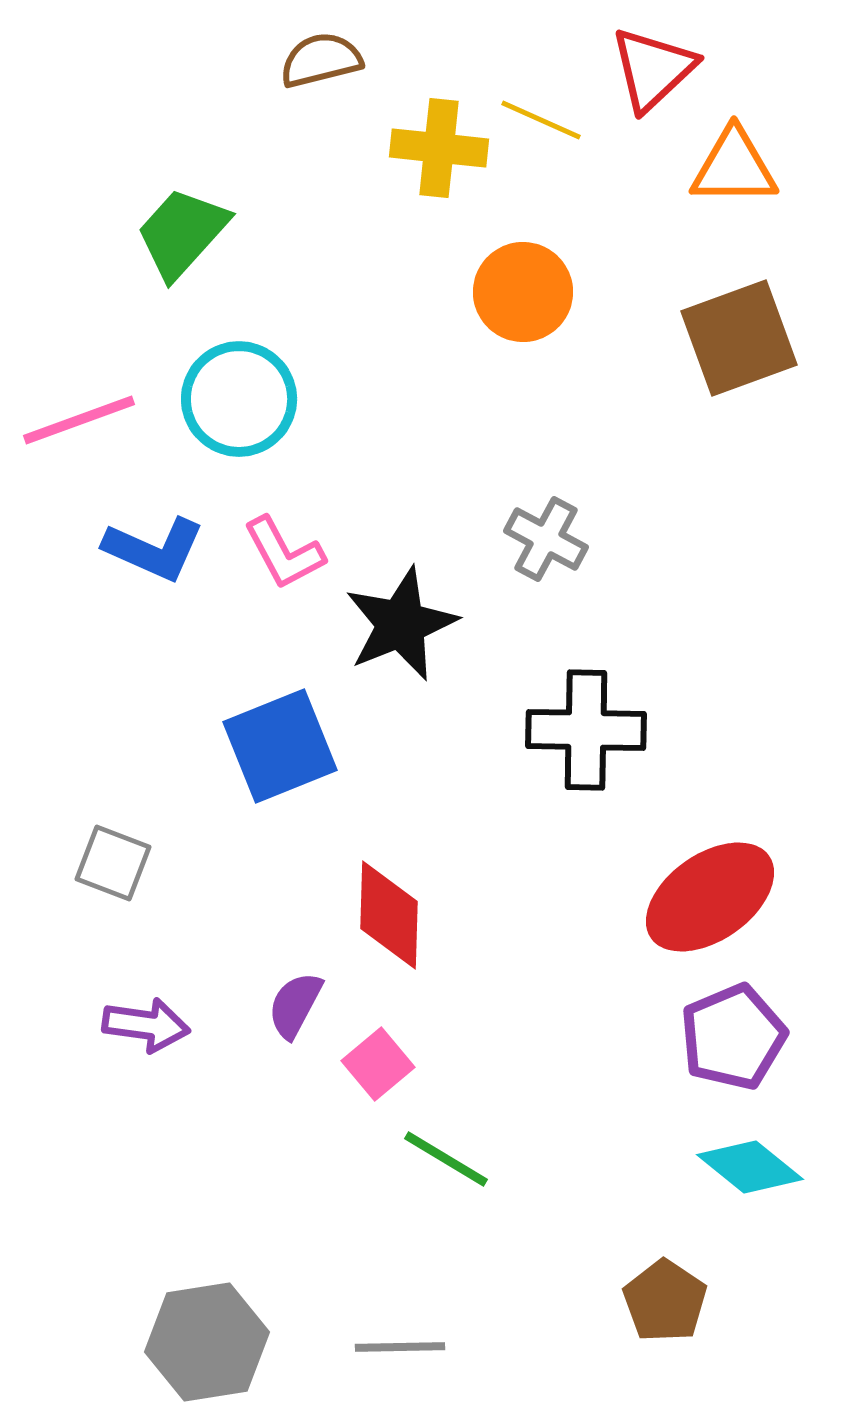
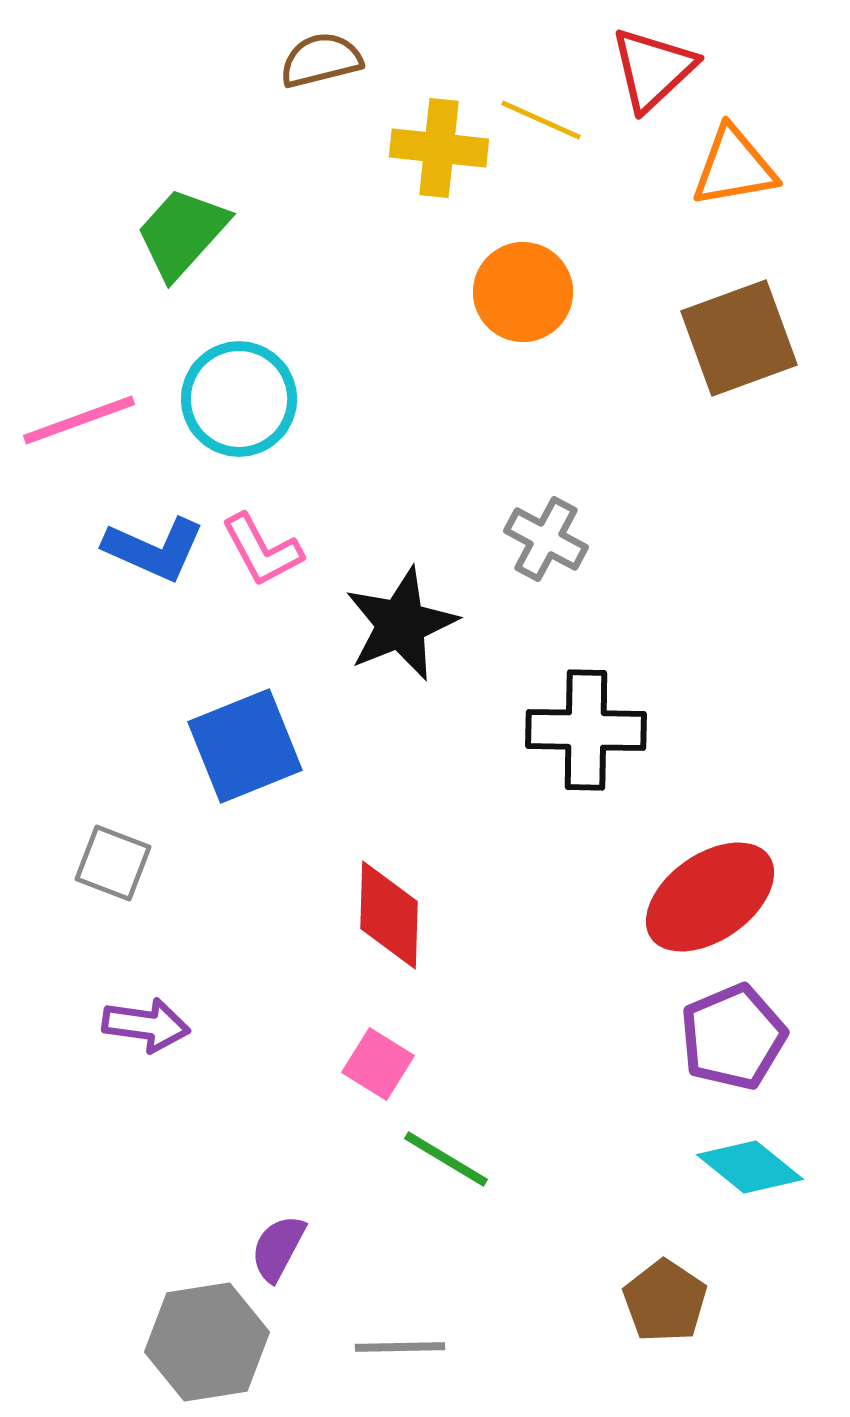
orange triangle: rotated 10 degrees counterclockwise
pink L-shape: moved 22 px left, 3 px up
blue square: moved 35 px left
purple semicircle: moved 17 px left, 243 px down
pink square: rotated 18 degrees counterclockwise
